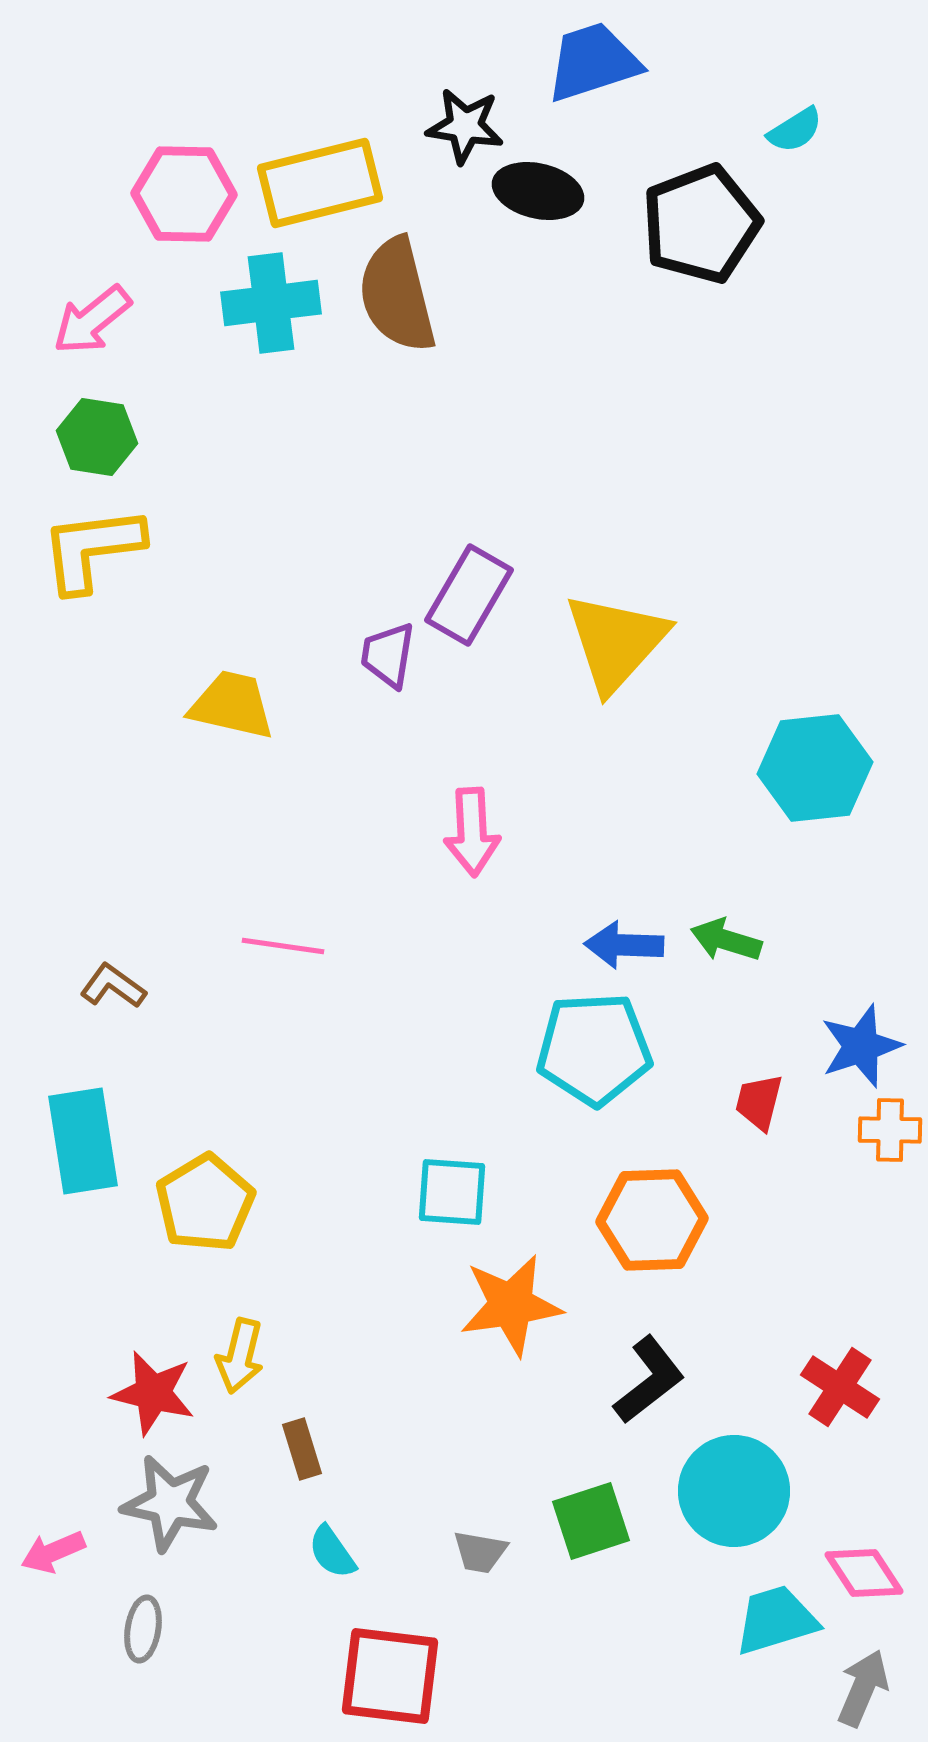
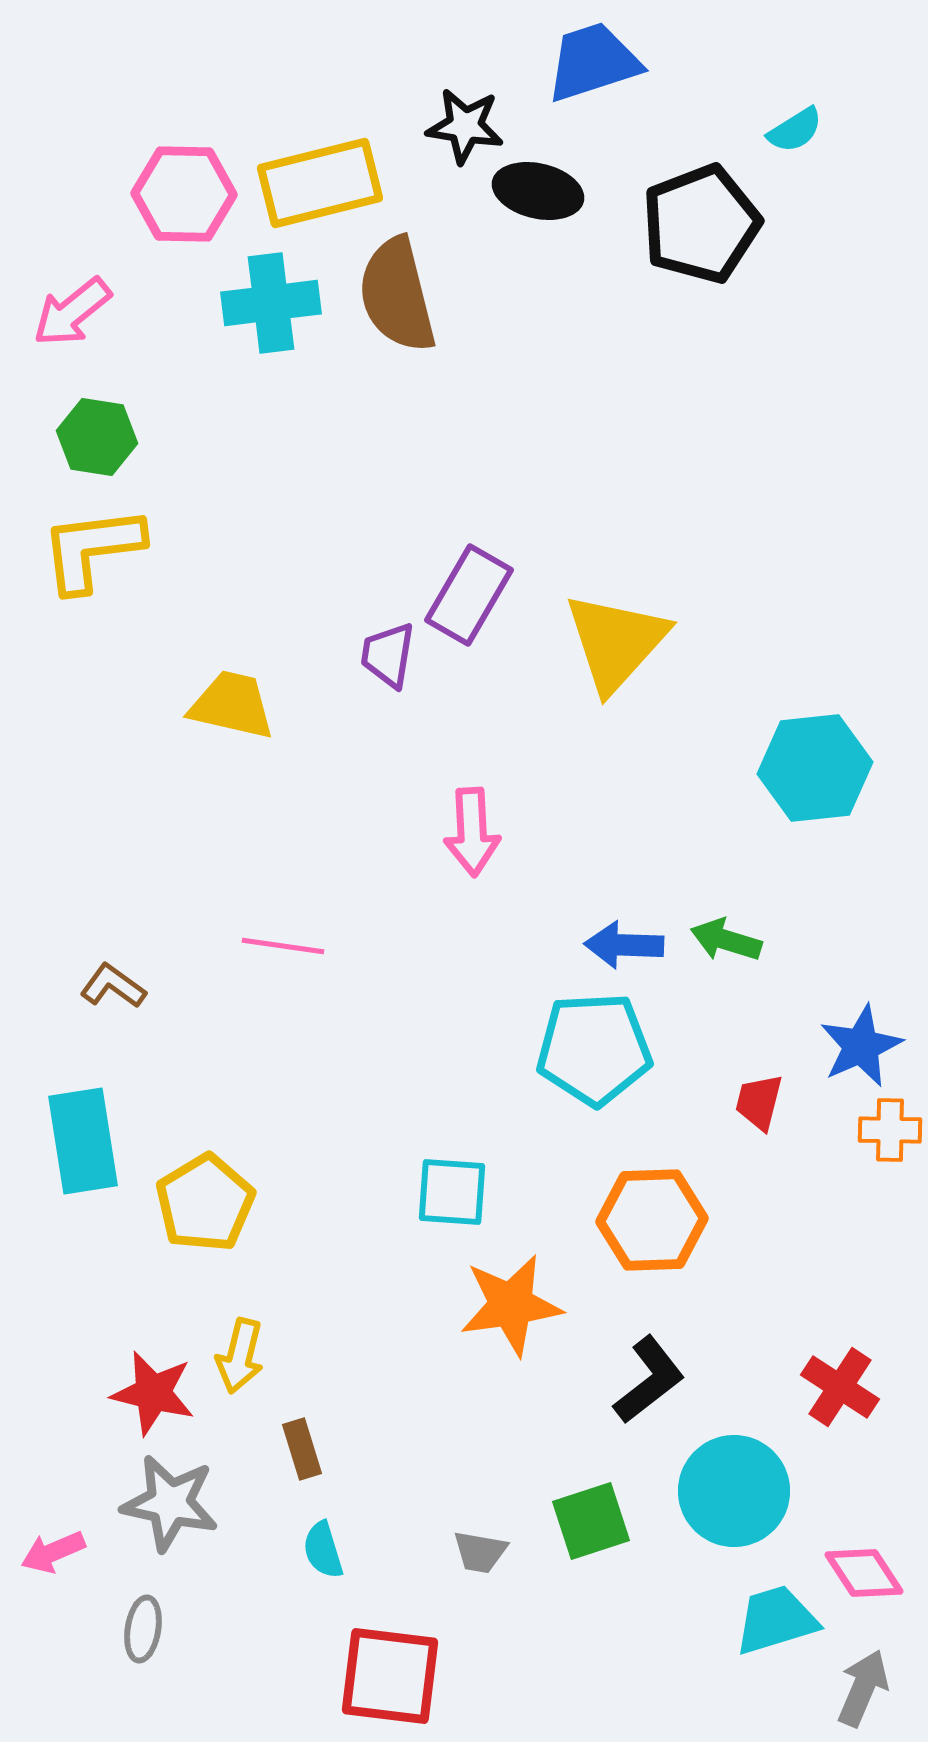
pink arrow at (92, 320): moved 20 px left, 8 px up
blue star at (861, 1046): rotated 6 degrees counterclockwise
cyan semicircle at (332, 1552): moved 9 px left, 2 px up; rotated 18 degrees clockwise
